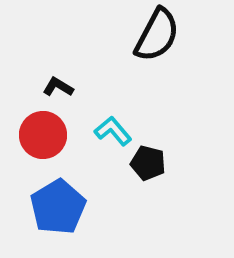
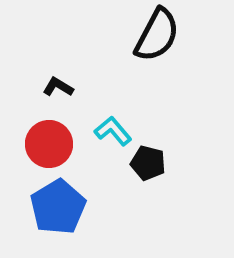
red circle: moved 6 px right, 9 px down
